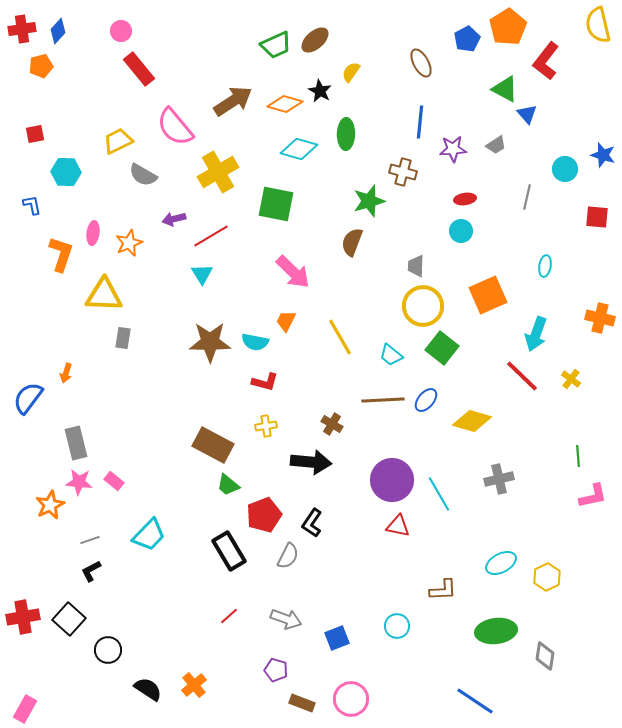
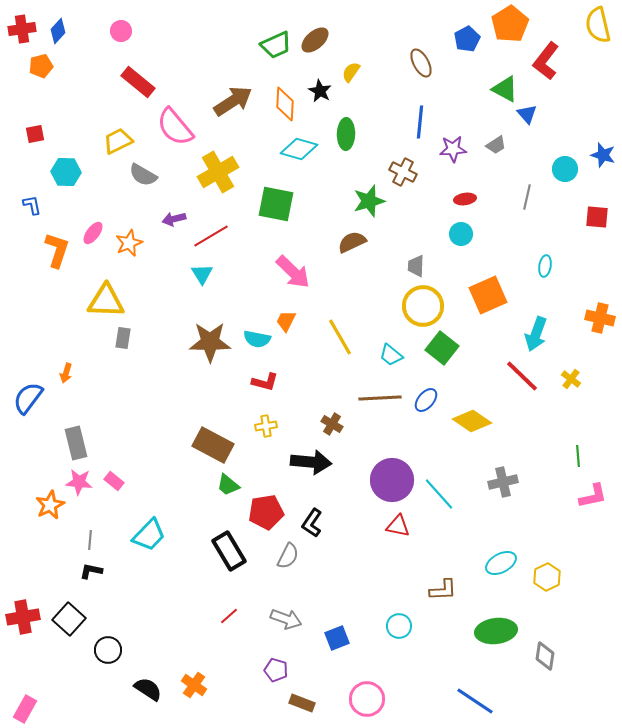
orange pentagon at (508, 27): moved 2 px right, 3 px up
red rectangle at (139, 69): moved 1 px left, 13 px down; rotated 12 degrees counterclockwise
orange diamond at (285, 104): rotated 76 degrees clockwise
brown cross at (403, 172): rotated 12 degrees clockwise
cyan circle at (461, 231): moved 3 px down
pink ellipse at (93, 233): rotated 30 degrees clockwise
brown semicircle at (352, 242): rotated 44 degrees clockwise
orange L-shape at (61, 254): moved 4 px left, 4 px up
yellow triangle at (104, 295): moved 2 px right, 6 px down
cyan semicircle at (255, 342): moved 2 px right, 3 px up
brown line at (383, 400): moved 3 px left, 2 px up
yellow diamond at (472, 421): rotated 18 degrees clockwise
gray cross at (499, 479): moved 4 px right, 3 px down
cyan line at (439, 494): rotated 12 degrees counterclockwise
red pentagon at (264, 515): moved 2 px right, 3 px up; rotated 12 degrees clockwise
gray line at (90, 540): rotated 66 degrees counterclockwise
black L-shape at (91, 571): rotated 40 degrees clockwise
cyan circle at (397, 626): moved 2 px right
orange cross at (194, 685): rotated 15 degrees counterclockwise
pink circle at (351, 699): moved 16 px right
